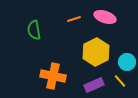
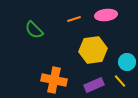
pink ellipse: moved 1 px right, 2 px up; rotated 25 degrees counterclockwise
green semicircle: rotated 36 degrees counterclockwise
yellow hexagon: moved 3 px left, 2 px up; rotated 20 degrees clockwise
orange cross: moved 1 px right, 4 px down
